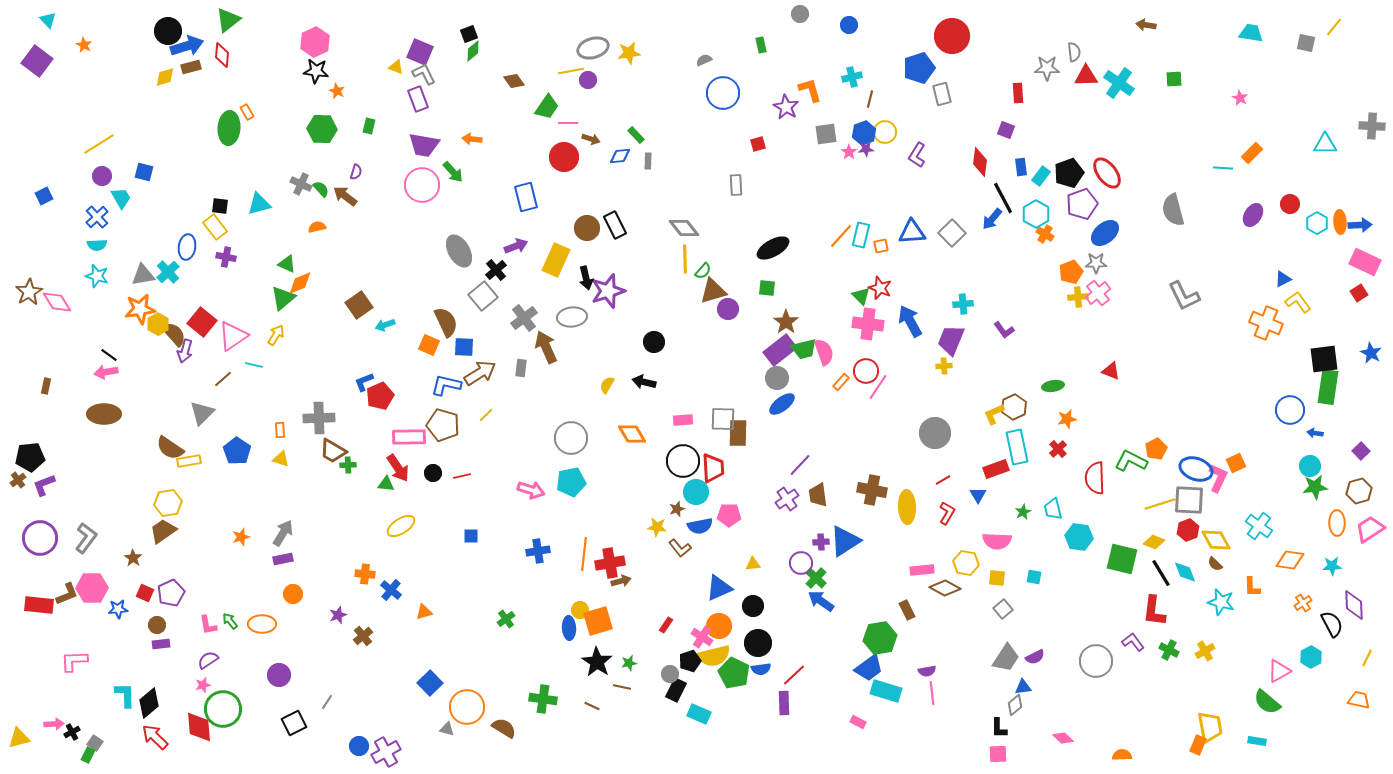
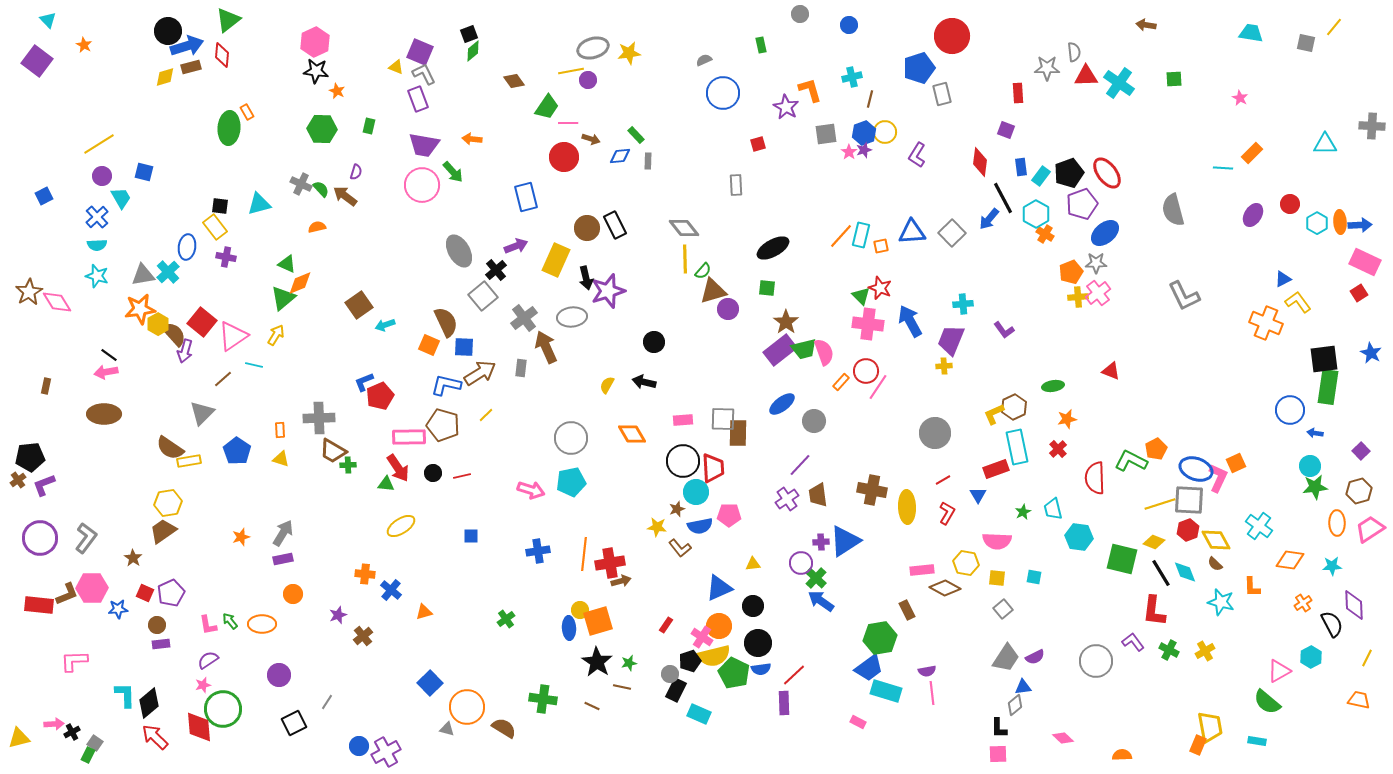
purple star at (866, 149): moved 2 px left, 1 px down; rotated 14 degrees counterclockwise
blue arrow at (992, 219): moved 3 px left
gray circle at (777, 378): moved 37 px right, 43 px down
